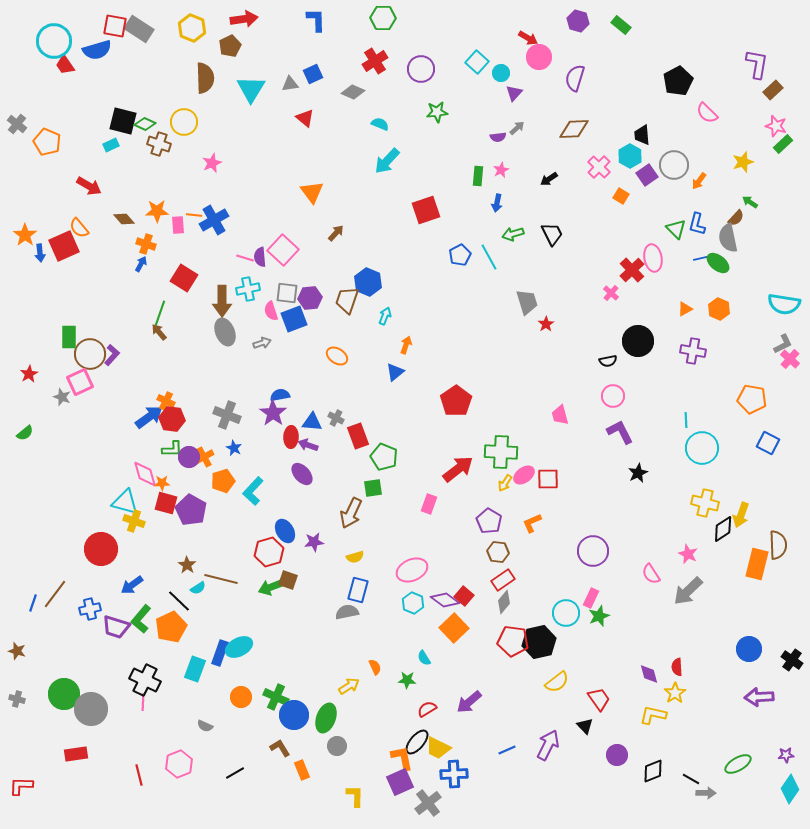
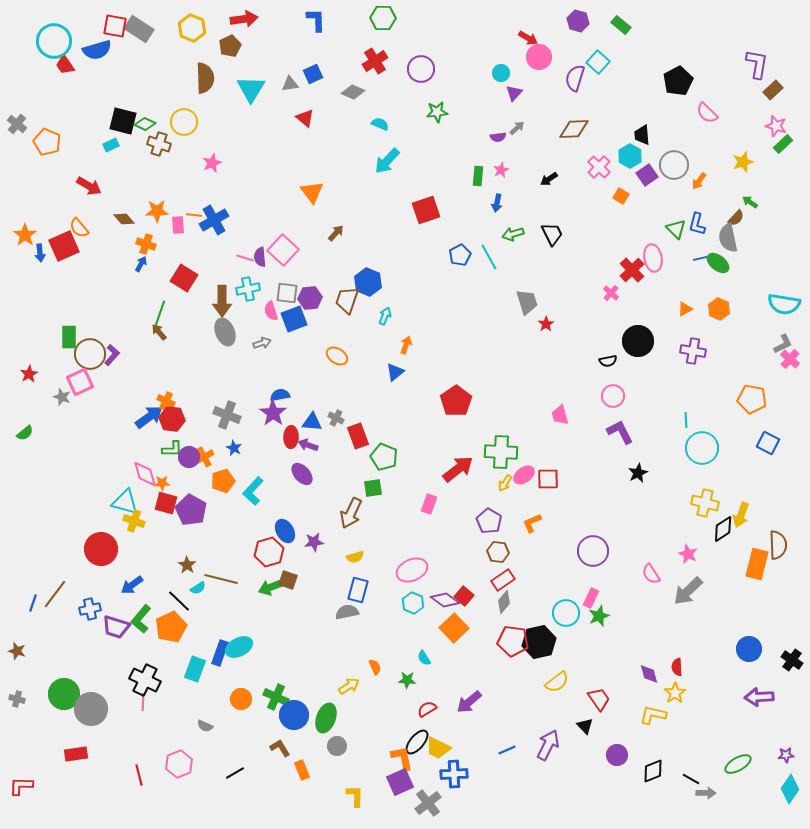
cyan square at (477, 62): moved 121 px right
orange circle at (241, 697): moved 2 px down
